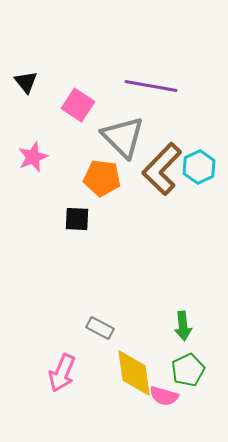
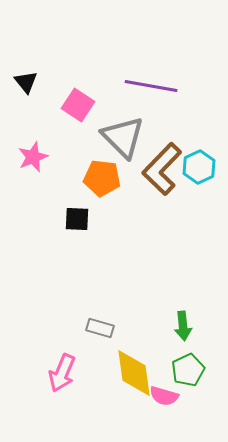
gray rectangle: rotated 12 degrees counterclockwise
